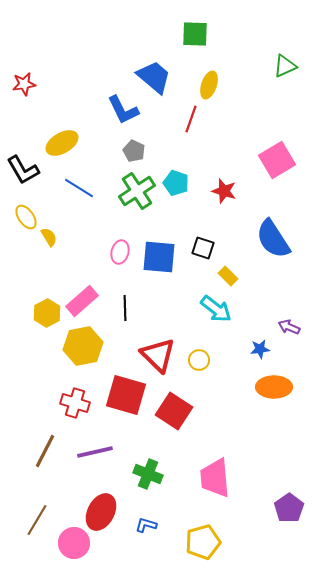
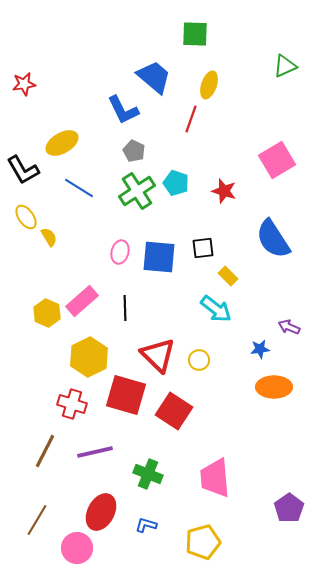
black square at (203, 248): rotated 25 degrees counterclockwise
yellow hexagon at (47, 313): rotated 8 degrees counterclockwise
yellow hexagon at (83, 346): moved 6 px right, 11 px down; rotated 15 degrees counterclockwise
red cross at (75, 403): moved 3 px left, 1 px down
pink circle at (74, 543): moved 3 px right, 5 px down
